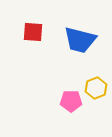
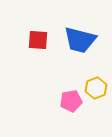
red square: moved 5 px right, 8 px down
pink pentagon: rotated 10 degrees counterclockwise
